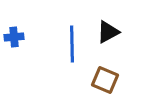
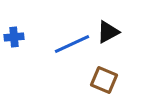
blue line: rotated 66 degrees clockwise
brown square: moved 1 px left
